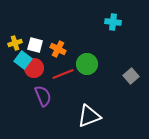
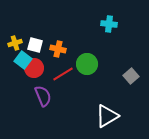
cyan cross: moved 4 px left, 2 px down
orange cross: rotated 14 degrees counterclockwise
red line: rotated 10 degrees counterclockwise
white triangle: moved 18 px right; rotated 10 degrees counterclockwise
